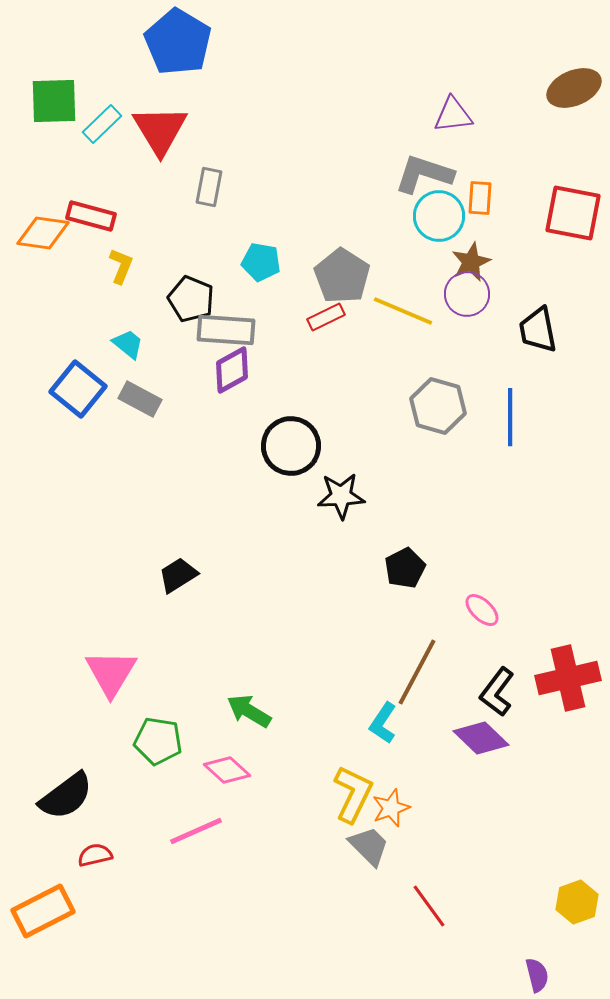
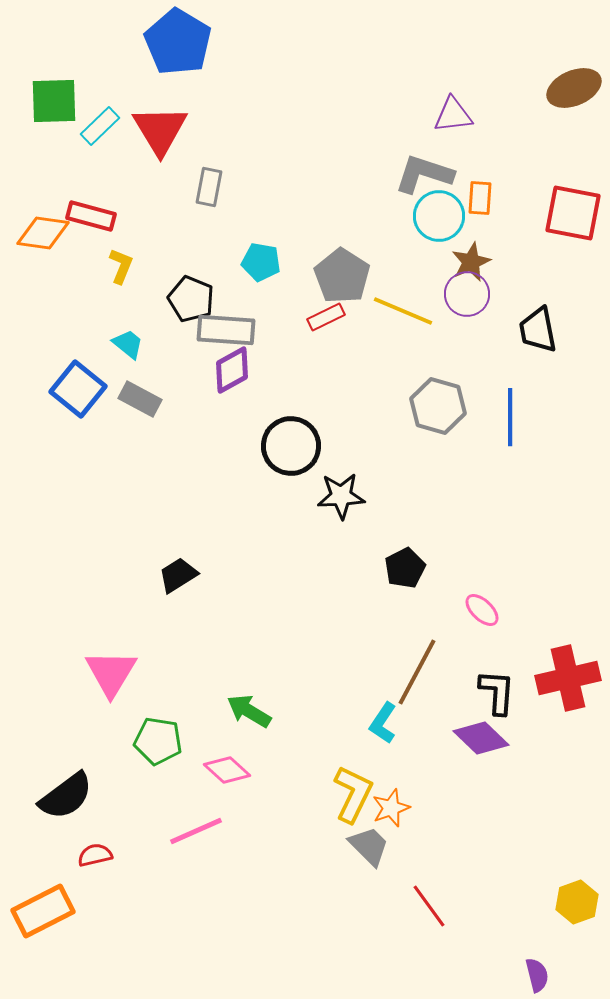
cyan rectangle at (102, 124): moved 2 px left, 2 px down
black L-shape at (497, 692): rotated 147 degrees clockwise
